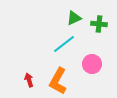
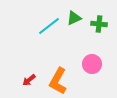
cyan line: moved 15 px left, 18 px up
red arrow: rotated 112 degrees counterclockwise
